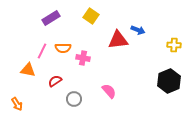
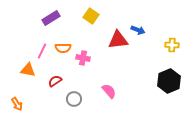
yellow cross: moved 2 px left
